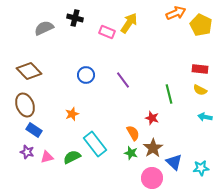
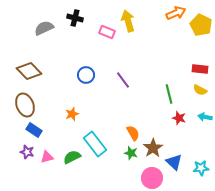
yellow arrow: moved 1 px left, 2 px up; rotated 50 degrees counterclockwise
red star: moved 27 px right
